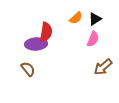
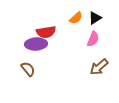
black triangle: moved 1 px up
red semicircle: rotated 72 degrees clockwise
brown arrow: moved 4 px left
